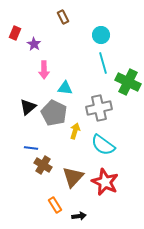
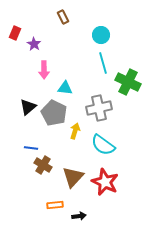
orange rectangle: rotated 63 degrees counterclockwise
